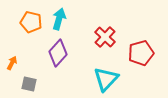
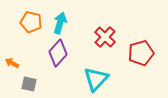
cyan arrow: moved 1 px right, 4 px down
orange arrow: rotated 88 degrees counterclockwise
cyan triangle: moved 10 px left
